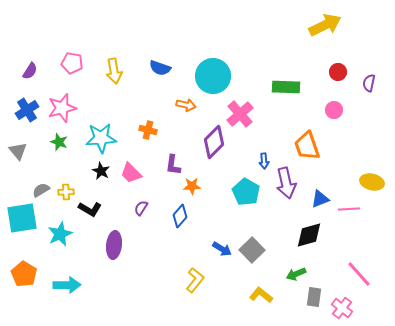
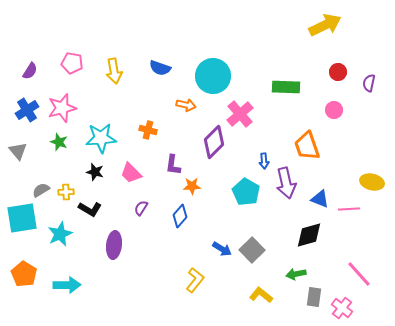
black star at (101, 171): moved 6 px left, 1 px down; rotated 12 degrees counterclockwise
blue triangle at (320, 199): rotated 42 degrees clockwise
green arrow at (296, 274): rotated 12 degrees clockwise
